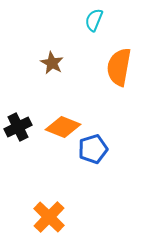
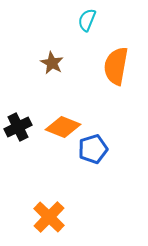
cyan semicircle: moved 7 px left
orange semicircle: moved 3 px left, 1 px up
